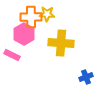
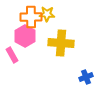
pink hexagon: moved 1 px right, 2 px down
pink rectangle: rotated 35 degrees clockwise
